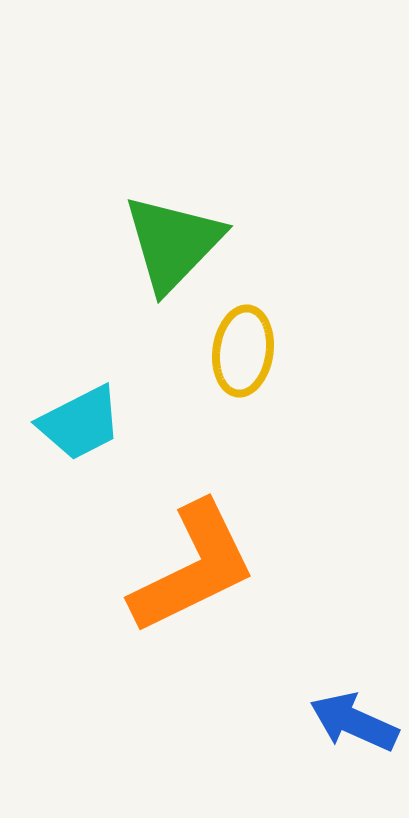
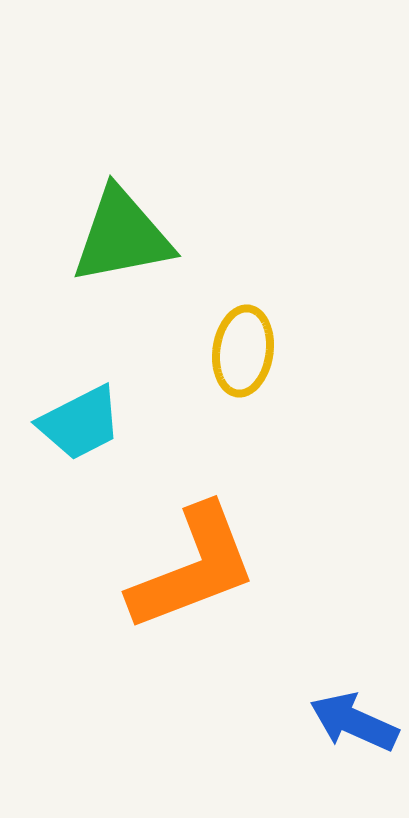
green triangle: moved 51 px left, 7 px up; rotated 35 degrees clockwise
orange L-shape: rotated 5 degrees clockwise
